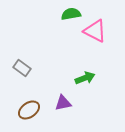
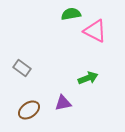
green arrow: moved 3 px right
